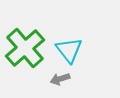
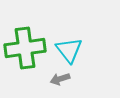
green cross: rotated 33 degrees clockwise
